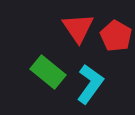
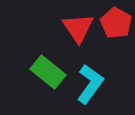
red pentagon: moved 13 px up
